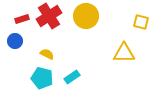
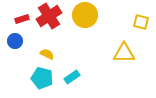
yellow circle: moved 1 px left, 1 px up
